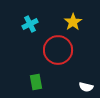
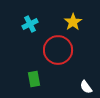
green rectangle: moved 2 px left, 3 px up
white semicircle: rotated 40 degrees clockwise
